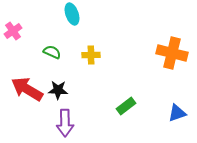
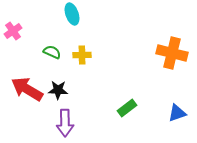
yellow cross: moved 9 px left
green rectangle: moved 1 px right, 2 px down
